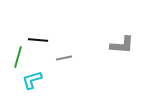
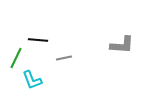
green line: moved 2 px left, 1 px down; rotated 10 degrees clockwise
cyan L-shape: rotated 95 degrees counterclockwise
